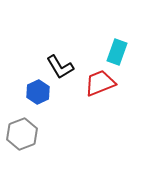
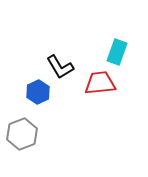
red trapezoid: rotated 16 degrees clockwise
